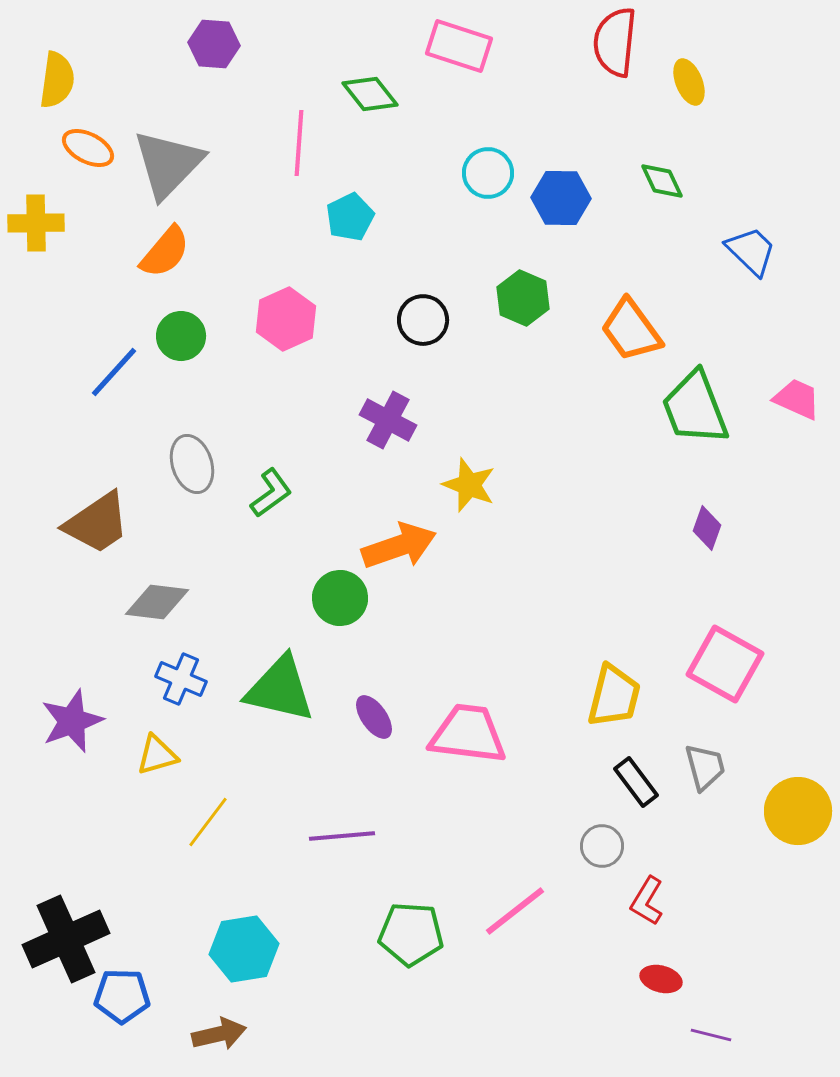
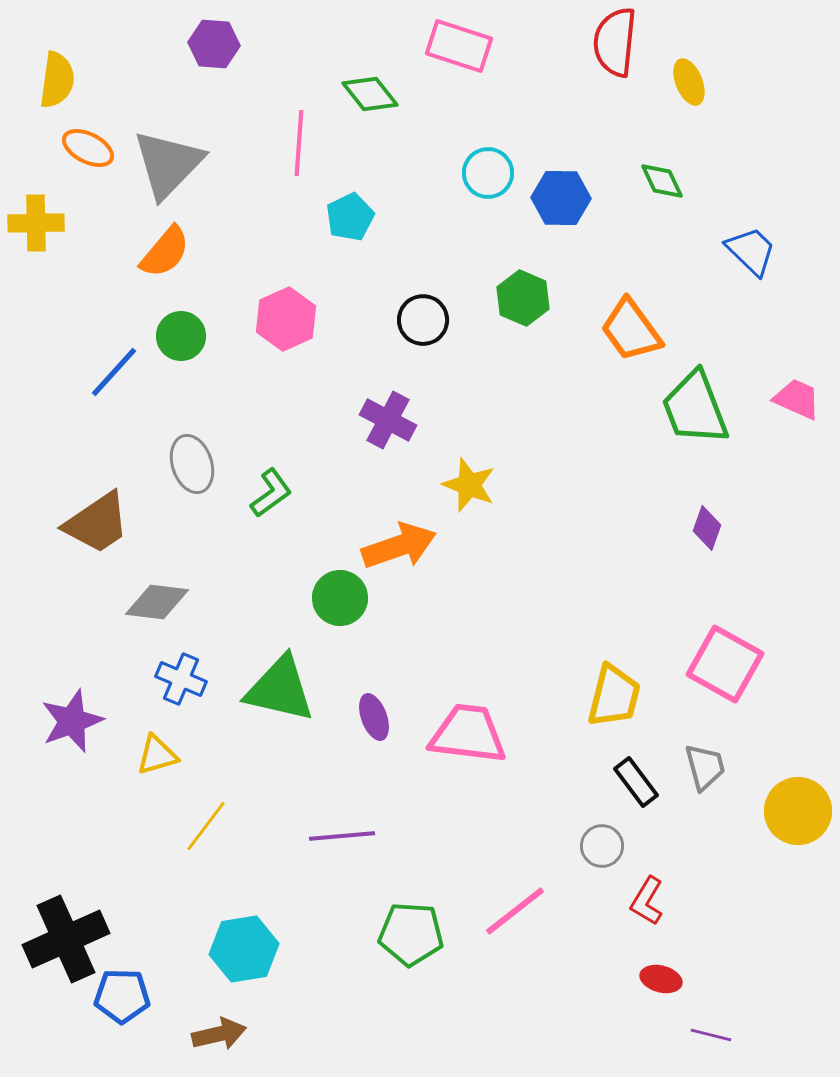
purple ellipse at (374, 717): rotated 15 degrees clockwise
yellow line at (208, 822): moved 2 px left, 4 px down
